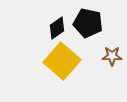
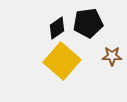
black pentagon: rotated 20 degrees counterclockwise
